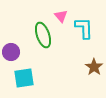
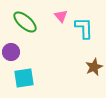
green ellipse: moved 18 px left, 13 px up; rotated 30 degrees counterclockwise
brown star: rotated 12 degrees clockwise
